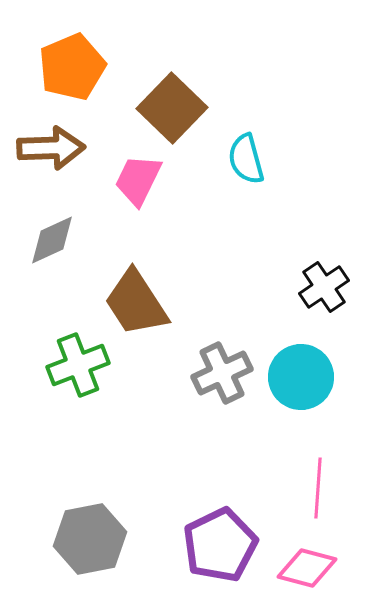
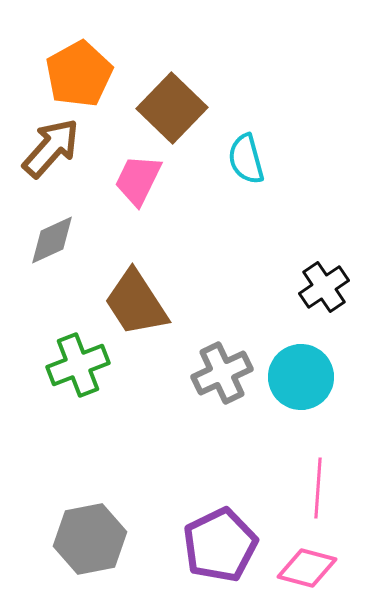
orange pentagon: moved 7 px right, 7 px down; rotated 6 degrees counterclockwise
brown arrow: rotated 46 degrees counterclockwise
